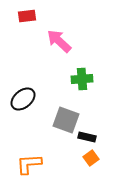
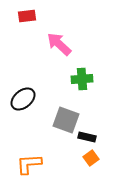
pink arrow: moved 3 px down
